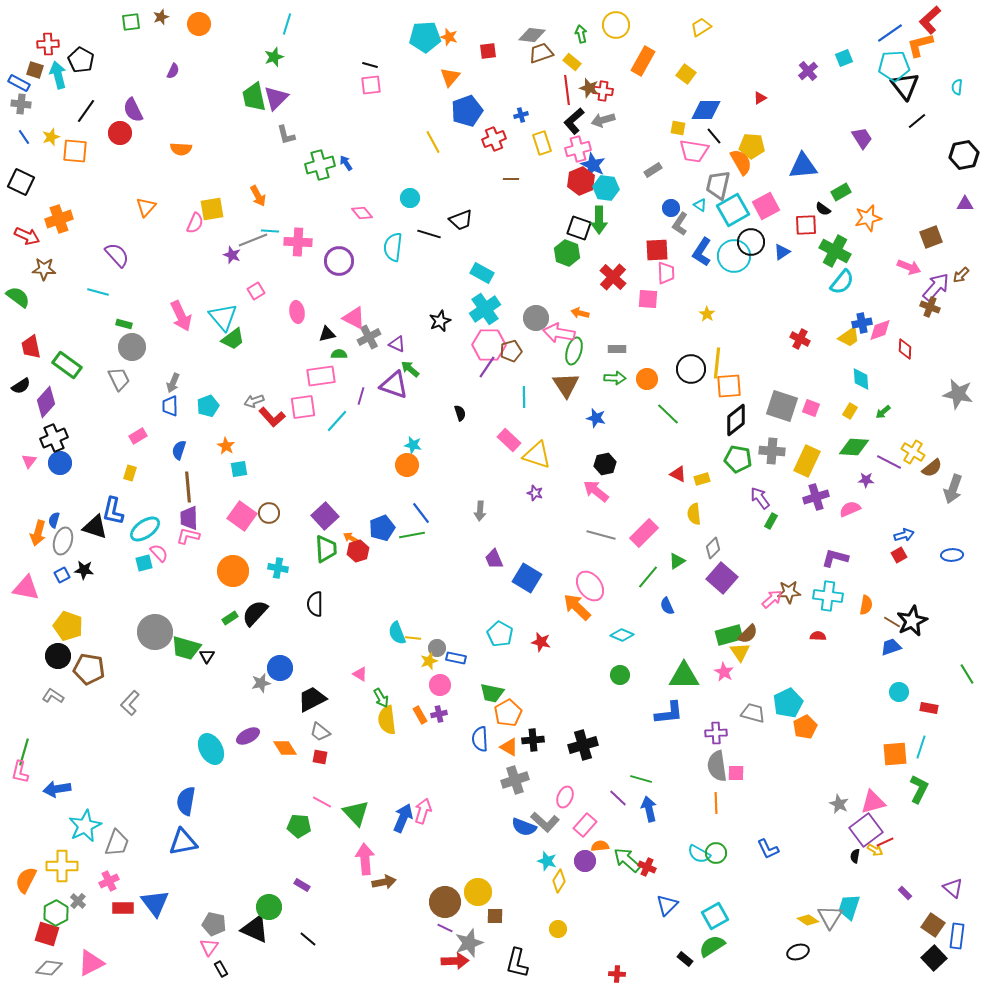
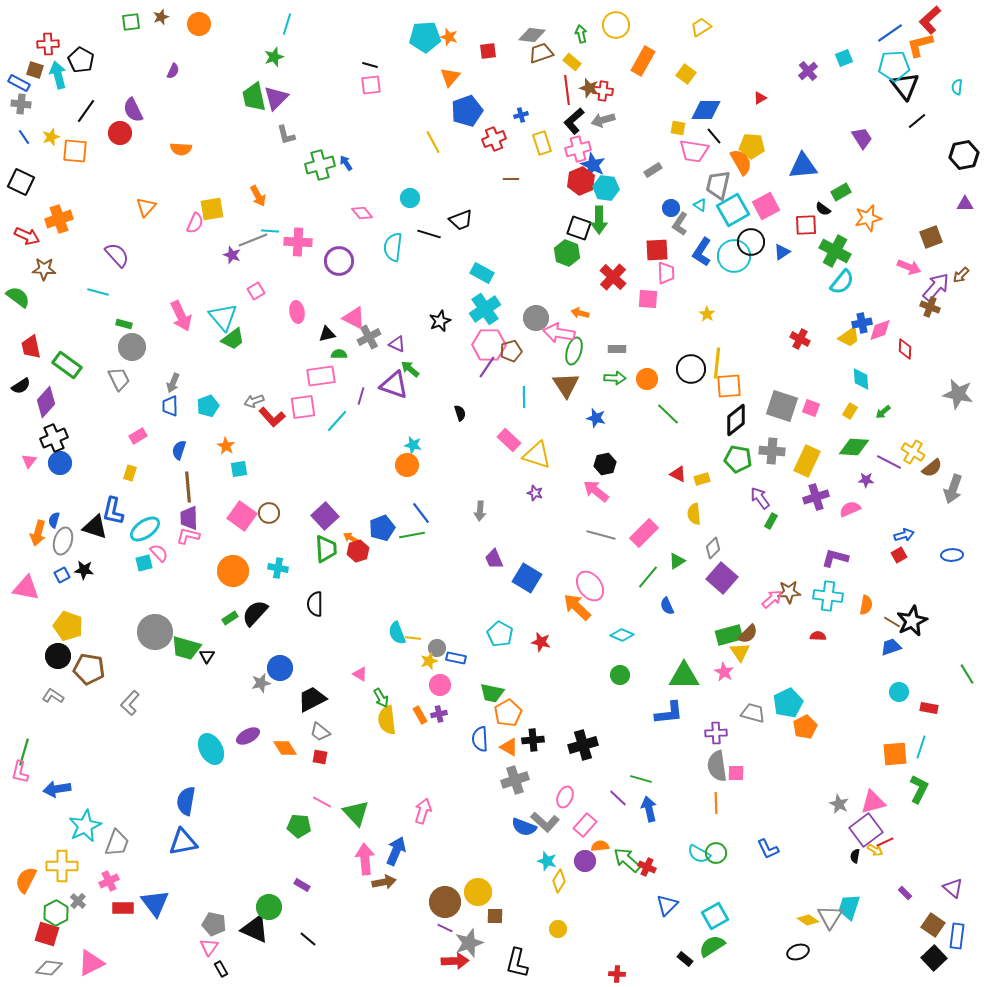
blue arrow at (403, 818): moved 7 px left, 33 px down
